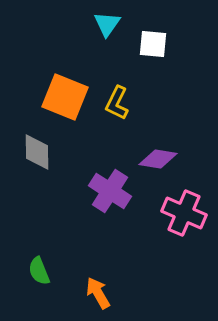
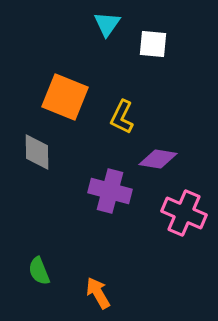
yellow L-shape: moved 5 px right, 14 px down
purple cross: rotated 18 degrees counterclockwise
